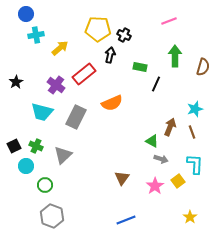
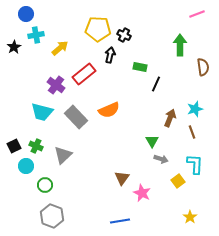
pink line: moved 28 px right, 7 px up
green arrow: moved 5 px right, 11 px up
brown semicircle: rotated 24 degrees counterclockwise
black star: moved 2 px left, 35 px up
orange semicircle: moved 3 px left, 7 px down
gray rectangle: rotated 70 degrees counterclockwise
brown arrow: moved 9 px up
green triangle: rotated 32 degrees clockwise
pink star: moved 13 px left, 7 px down; rotated 12 degrees counterclockwise
blue line: moved 6 px left, 1 px down; rotated 12 degrees clockwise
